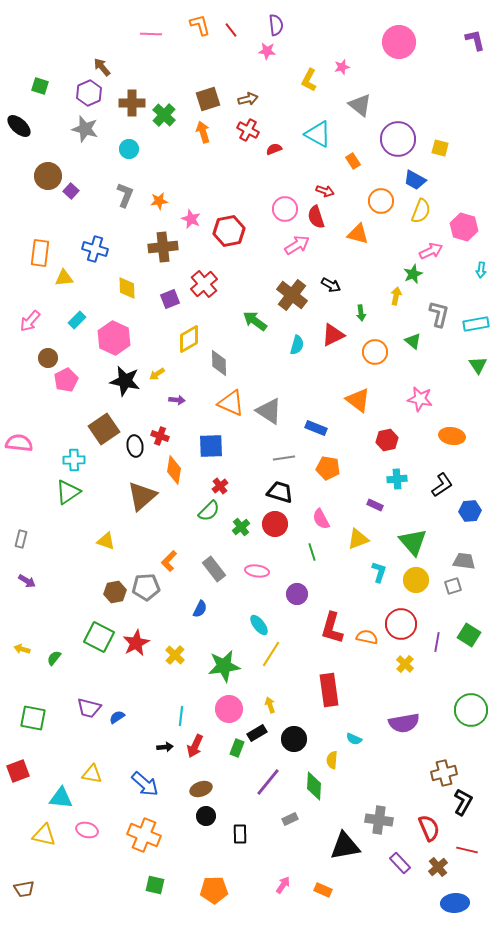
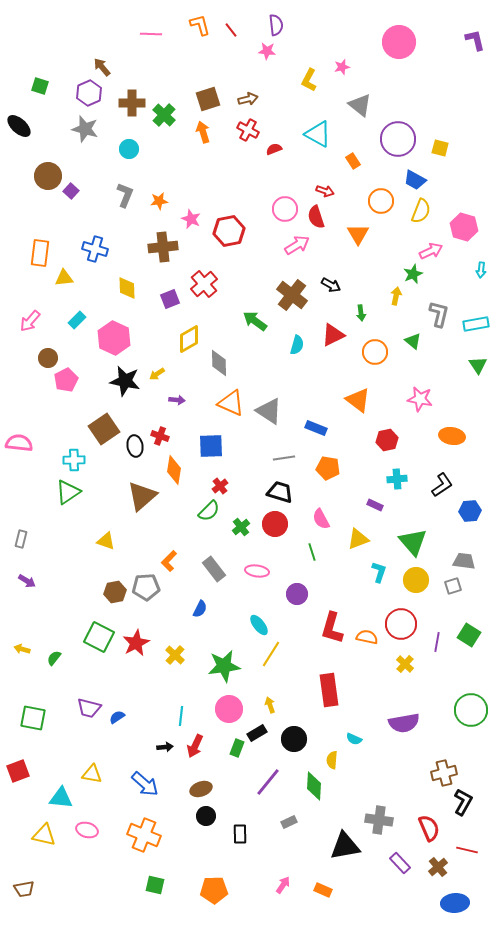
orange triangle at (358, 234): rotated 45 degrees clockwise
gray rectangle at (290, 819): moved 1 px left, 3 px down
